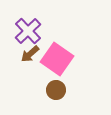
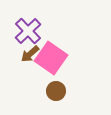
pink square: moved 6 px left, 1 px up
brown circle: moved 1 px down
